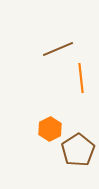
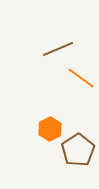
orange line: rotated 48 degrees counterclockwise
